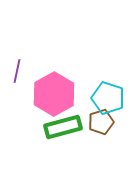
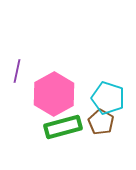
brown pentagon: rotated 25 degrees counterclockwise
